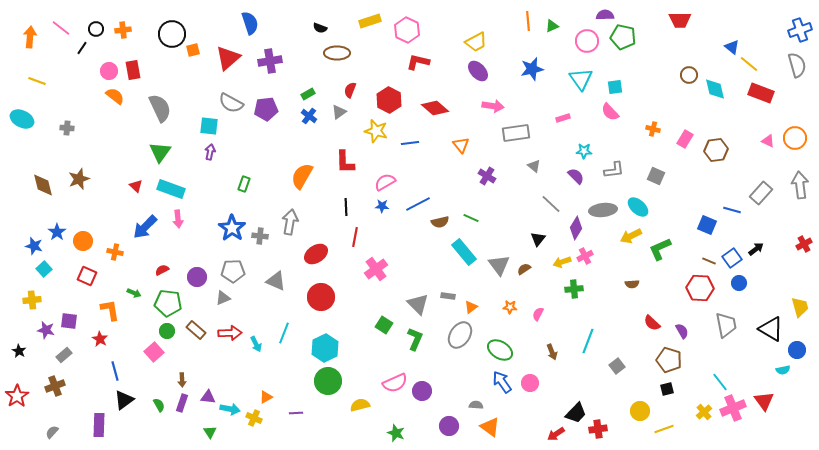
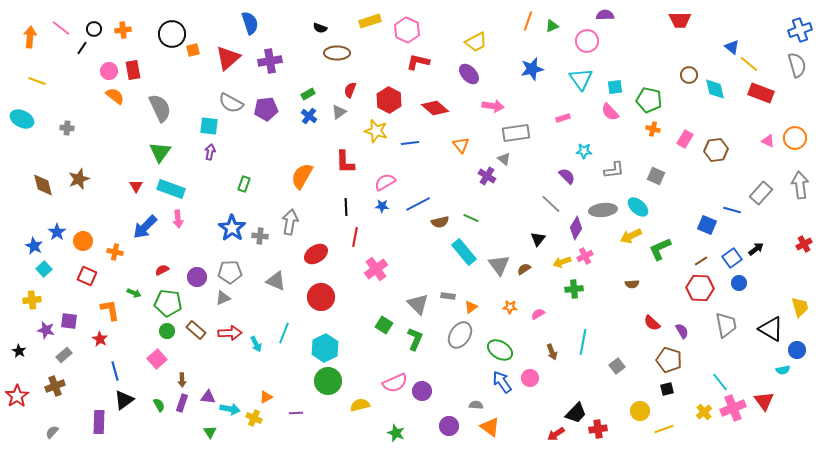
orange line at (528, 21): rotated 24 degrees clockwise
black circle at (96, 29): moved 2 px left
green pentagon at (623, 37): moved 26 px right, 63 px down
purple ellipse at (478, 71): moved 9 px left, 3 px down
gray triangle at (534, 166): moved 30 px left, 7 px up
purple semicircle at (576, 176): moved 9 px left
red triangle at (136, 186): rotated 16 degrees clockwise
blue star at (34, 246): rotated 12 degrees clockwise
brown line at (709, 261): moved 8 px left; rotated 56 degrees counterclockwise
gray pentagon at (233, 271): moved 3 px left, 1 px down
pink semicircle at (538, 314): rotated 32 degrees clockwise
cyan line at (588, 341): moved 5 px left, 1 px down; rotated 10 degrees counterclockwise
pink square at (154, 352): moved 3 px right, 7 px down
pink circle at (530, 383): moved 5 px up
purple rectangle at (99, 425): moved 3 px up
